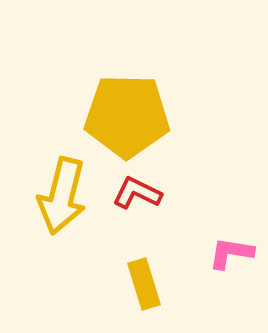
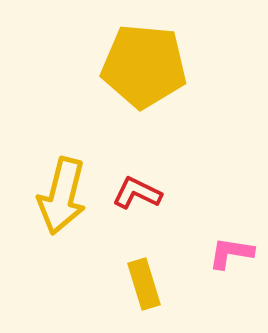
yellow pentagon: moved 17 px right, 50 px up; rotated 4 degrees clockwise
